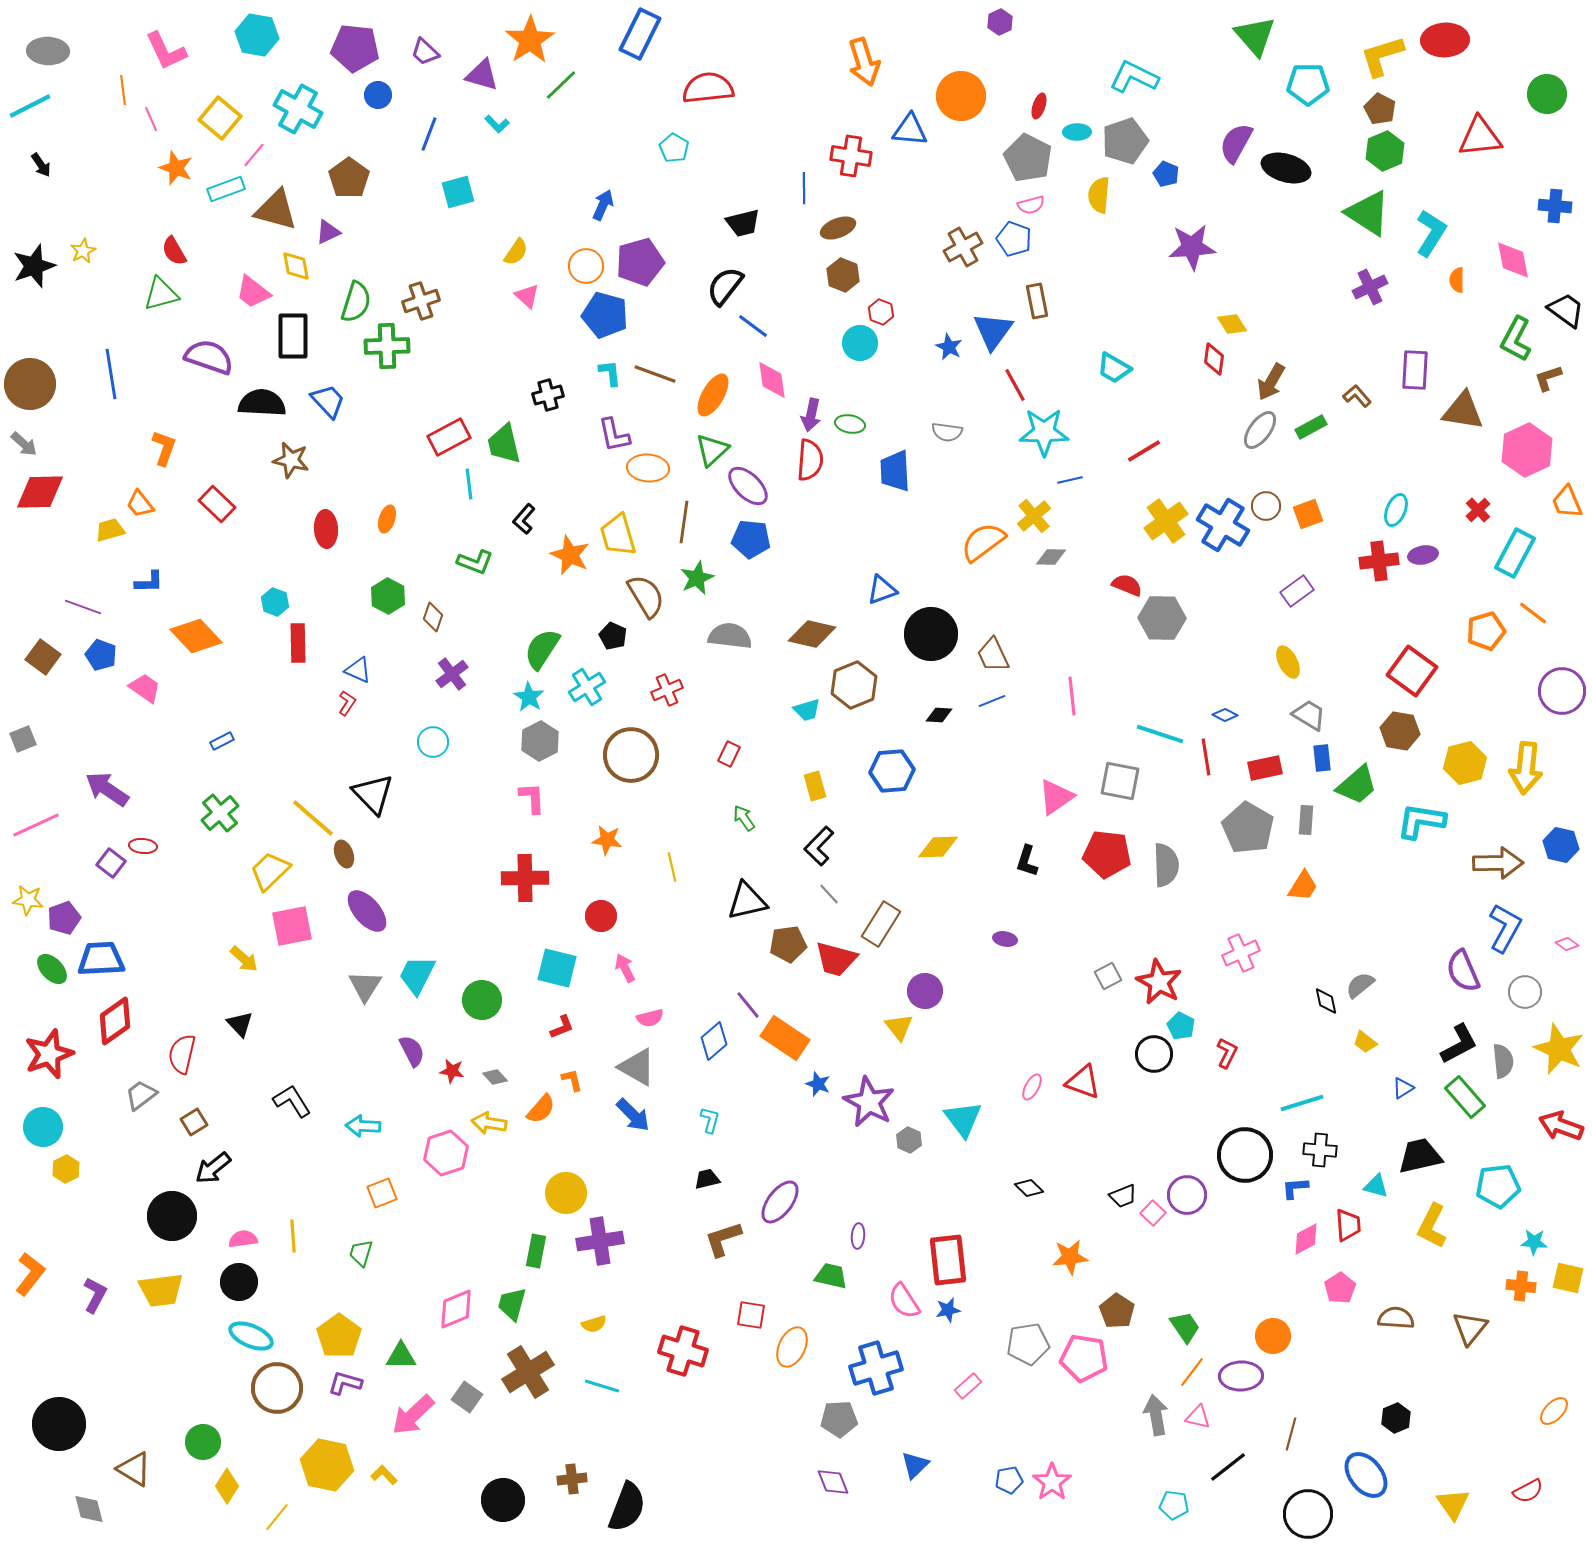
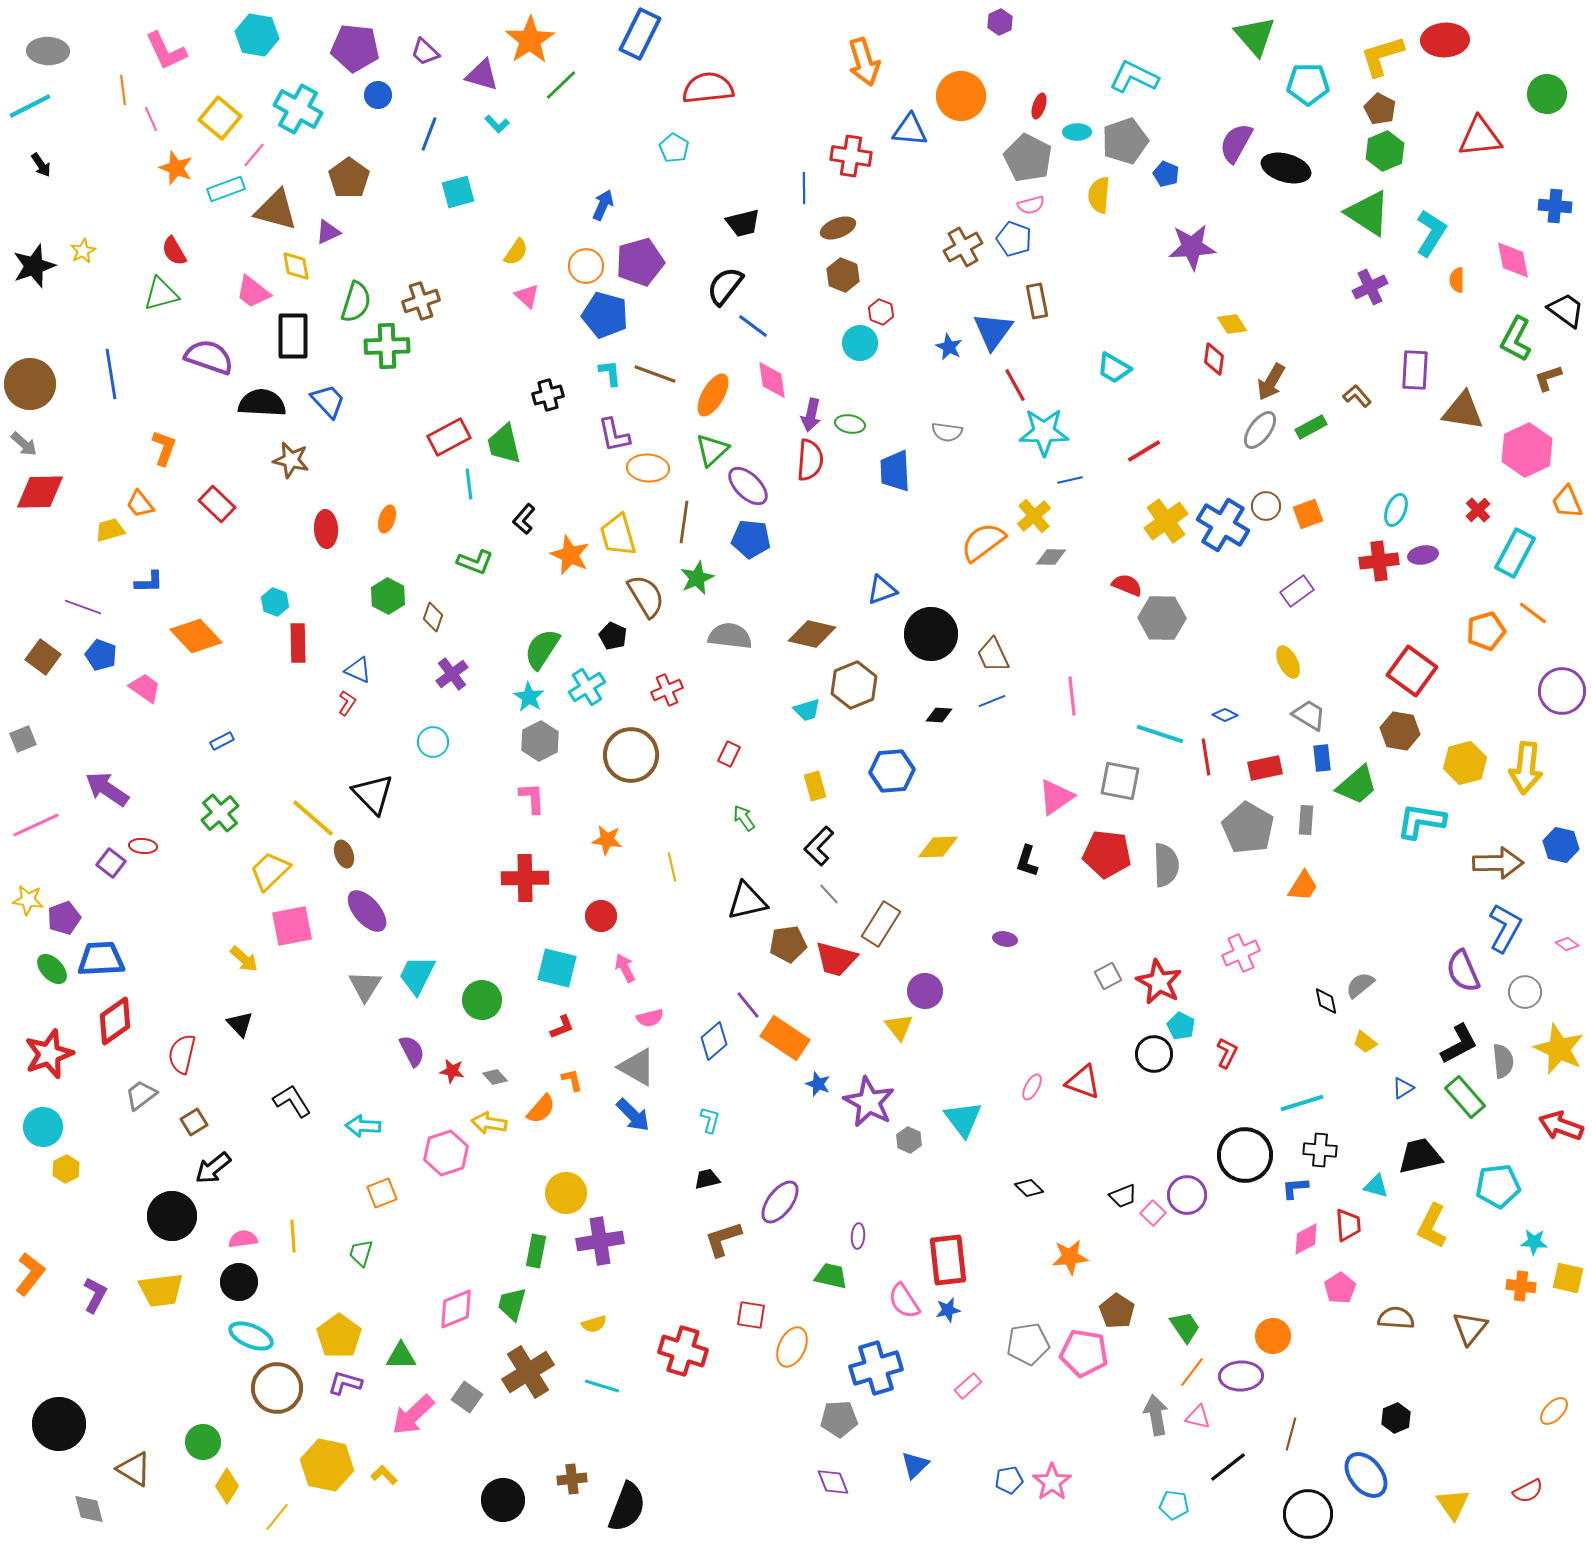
pink pentagon at (1084, 1358): moved 5 px up
